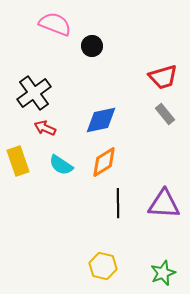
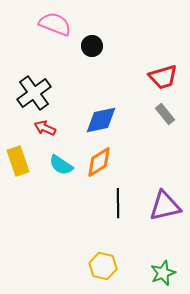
orange diamond: moved 5 px left
purple triangle: moved 1 px right, 2 px down; rotated 16 degrees counterclockwise
